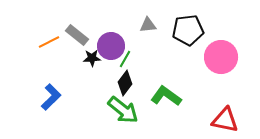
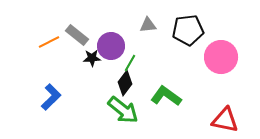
green line: moved 5 px right, 4 px down
